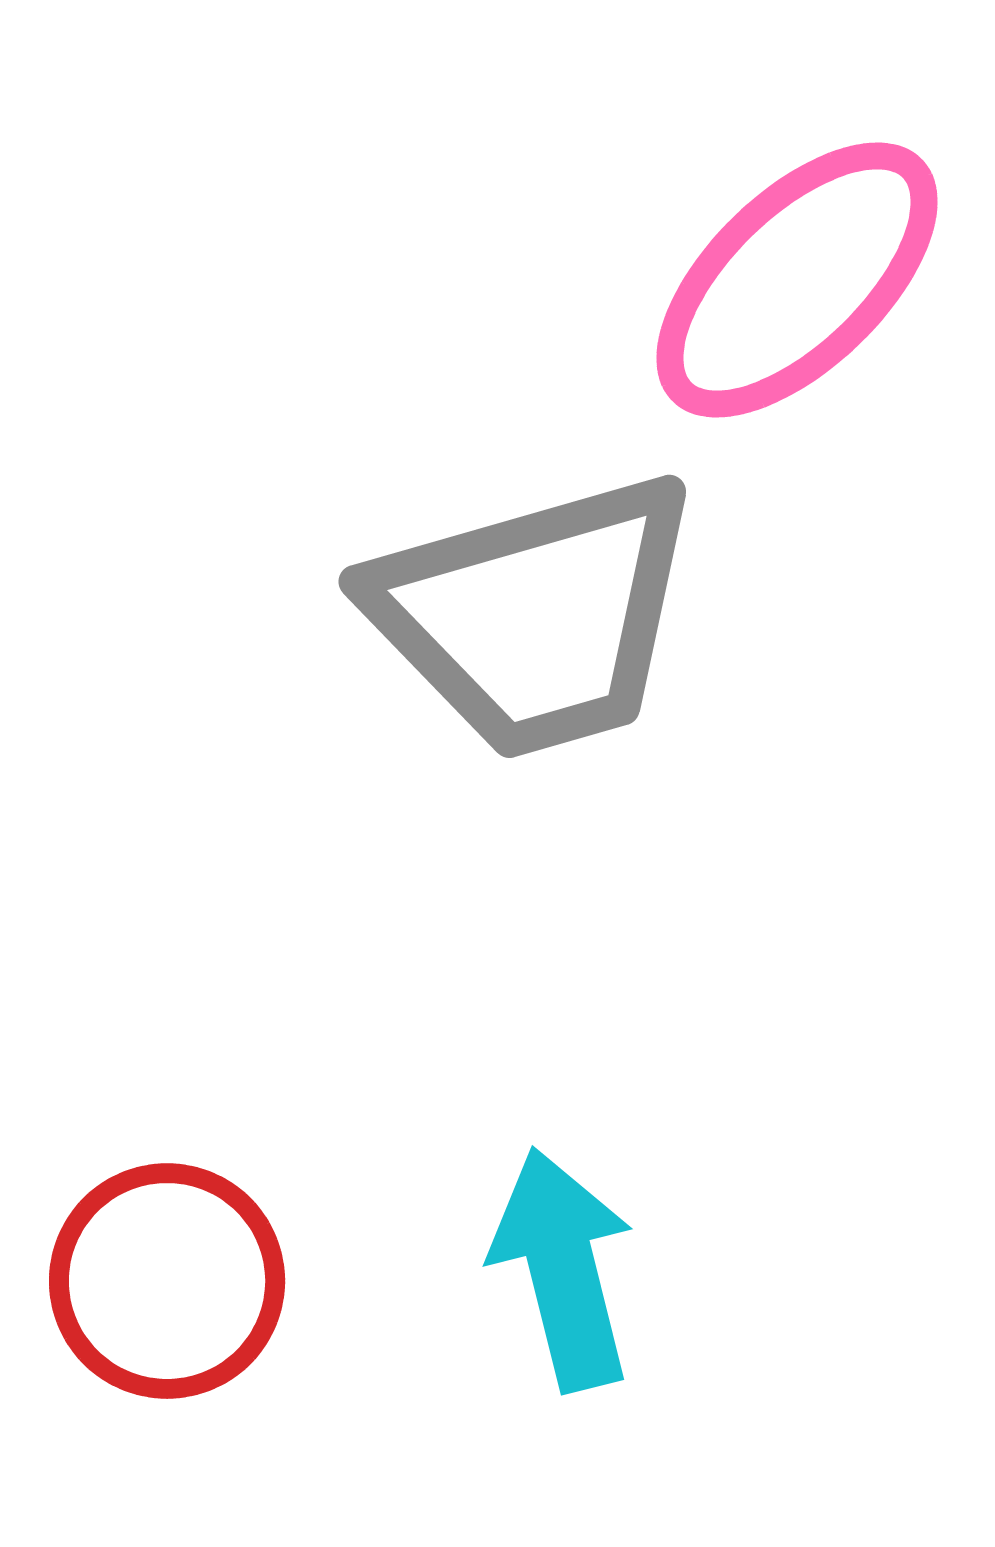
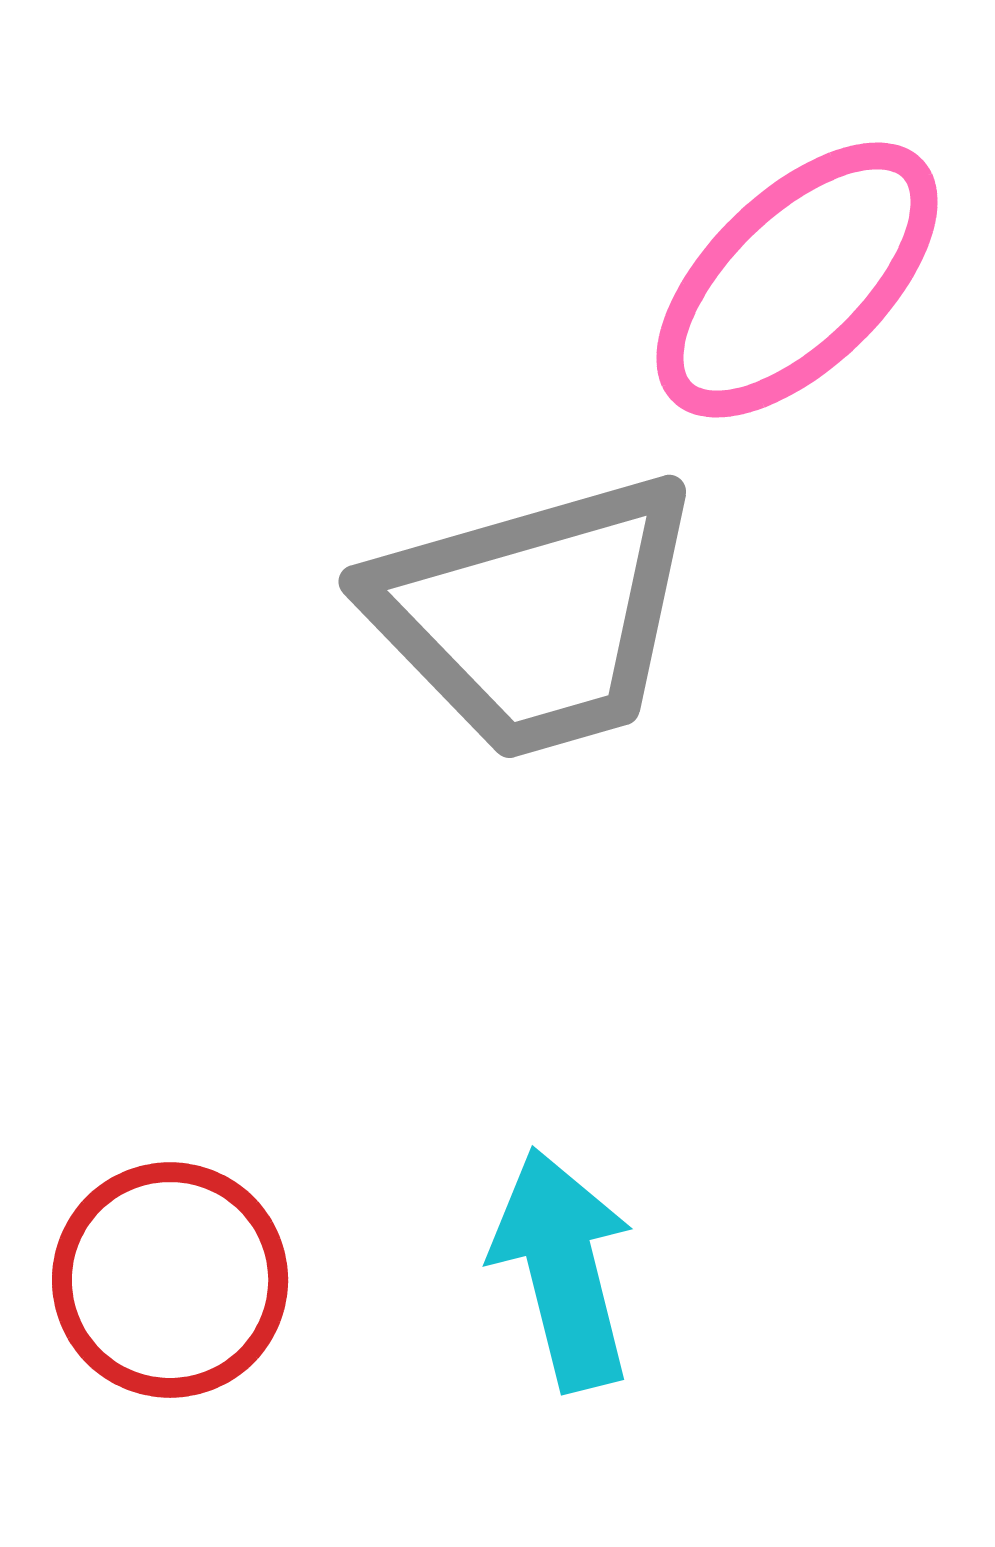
red circle: moved 3 px right, 1 px up
